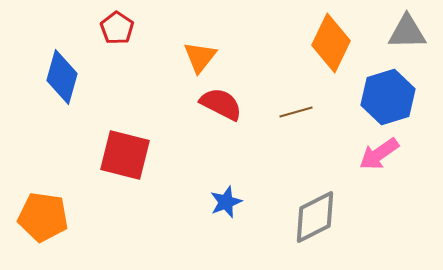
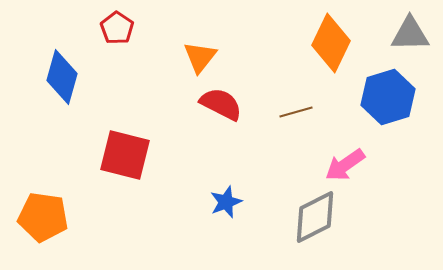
gray triangle: moved 3 px right, 2 px down
pink arrow: moved 34 px left, 11 px down
